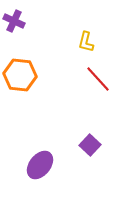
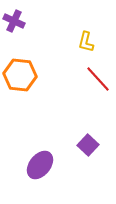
purple square: moved 2 px left
